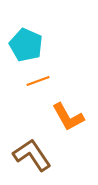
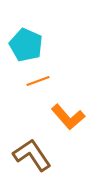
orange L-shape: rotated 12 degrees counterclockwise
